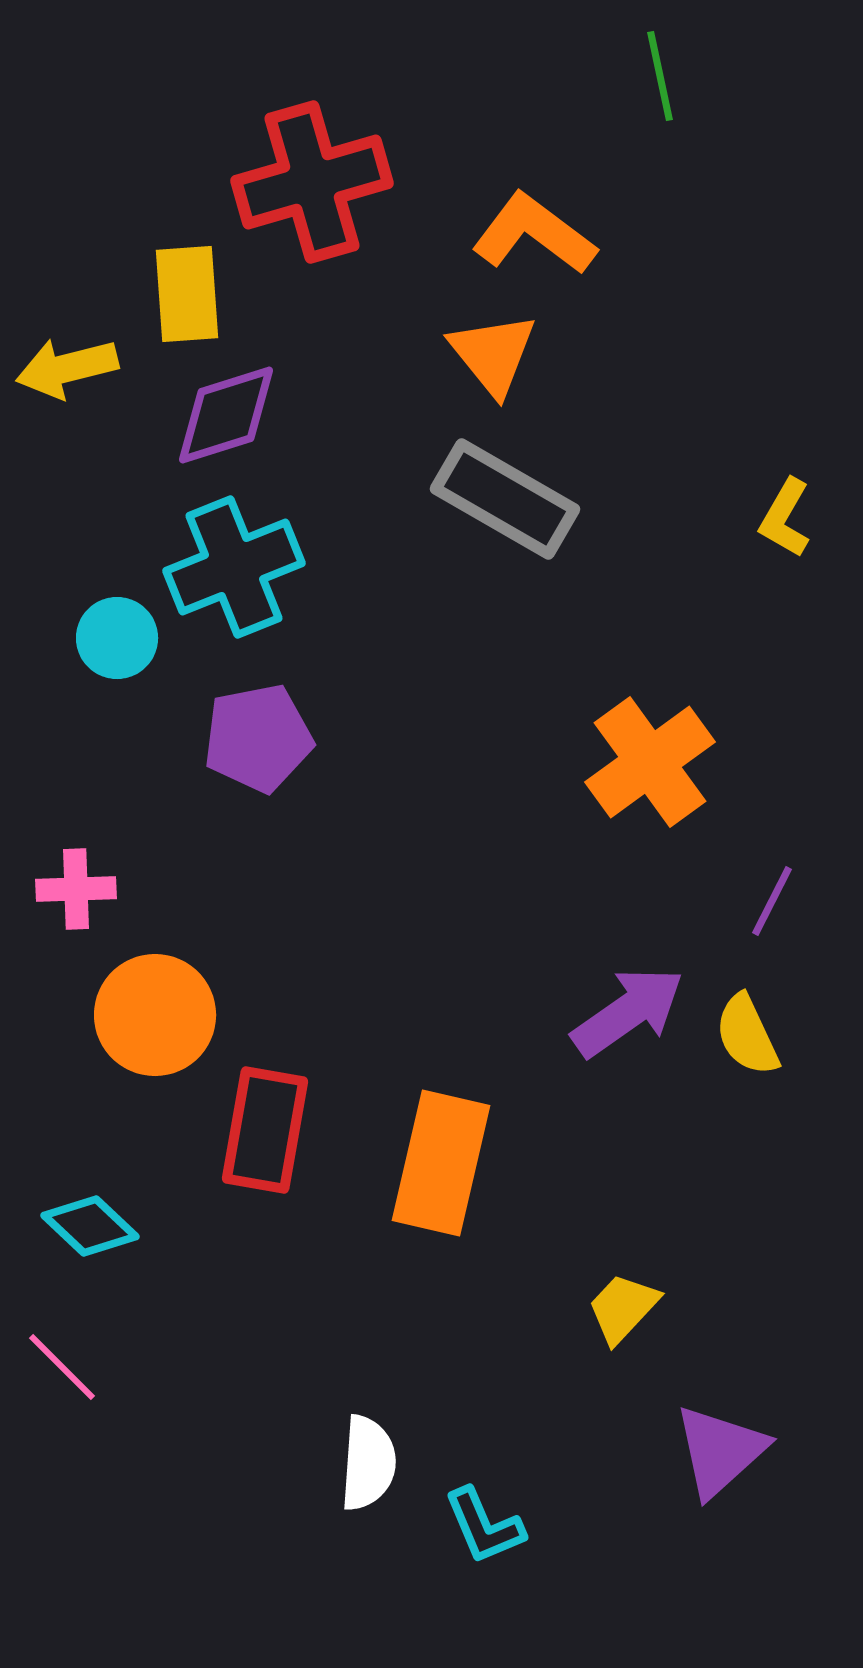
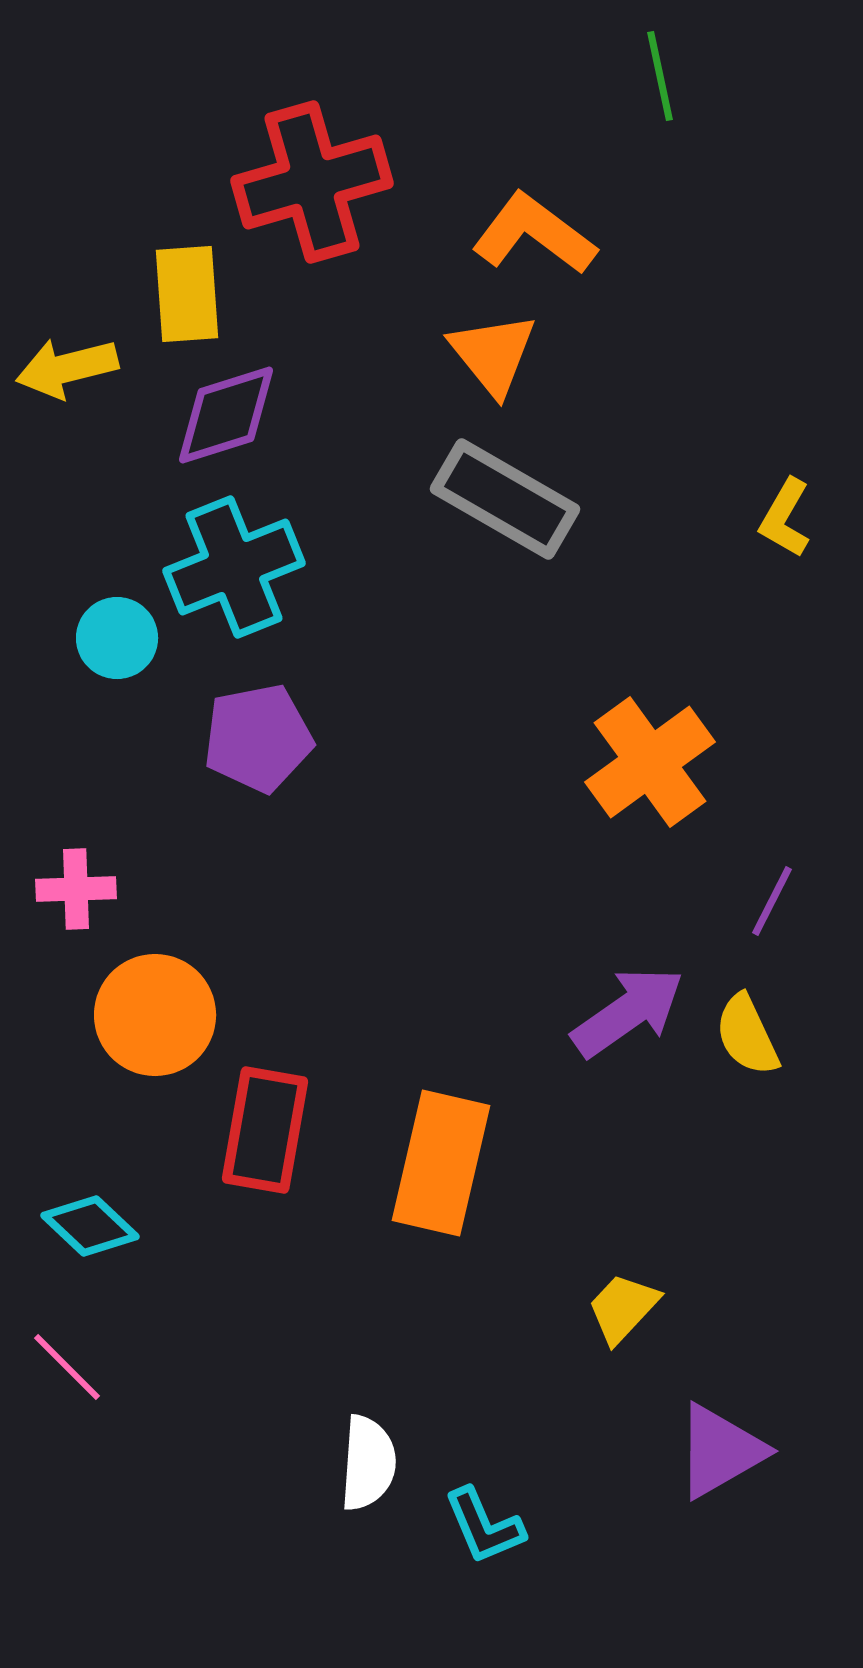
pink line: moved 5 px right
purple triangle: rotated 12 degrees clockwise
